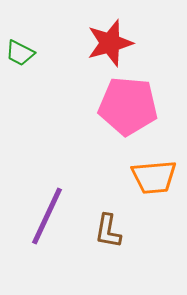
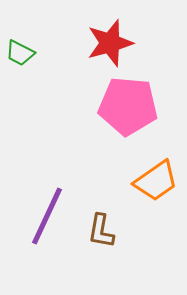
orange trapezoid: moved 2 px right, 4 px down; rotated 30 degrees counterclockwise
brown L-shape: moved 7 px left
